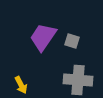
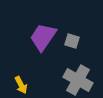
gray cross: rotated 24 degrees clockwise
